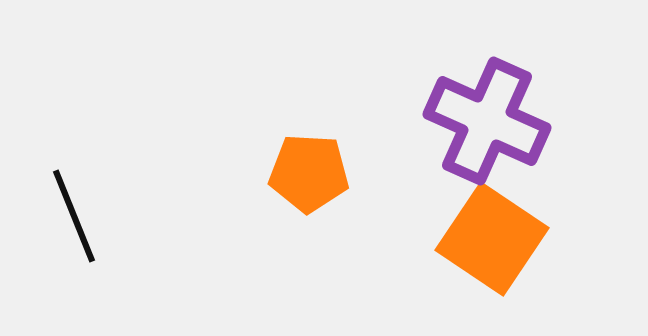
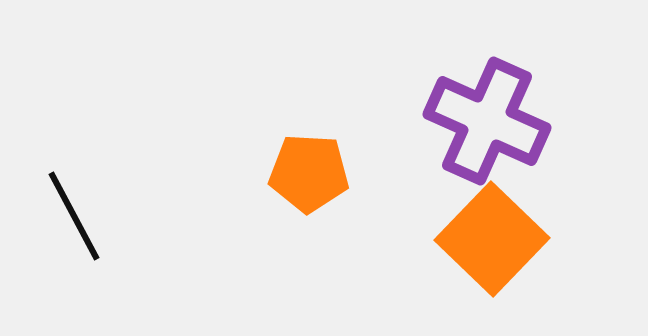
black line: rotated 6 degrees counterclockwise
orange square: rotated 10 degrees clockwise
